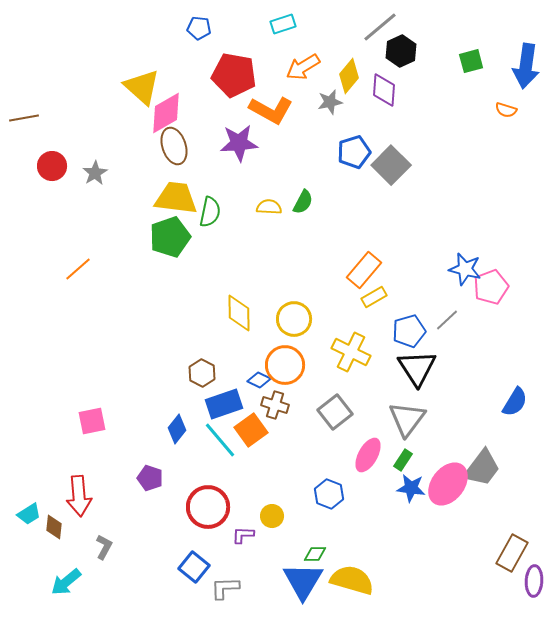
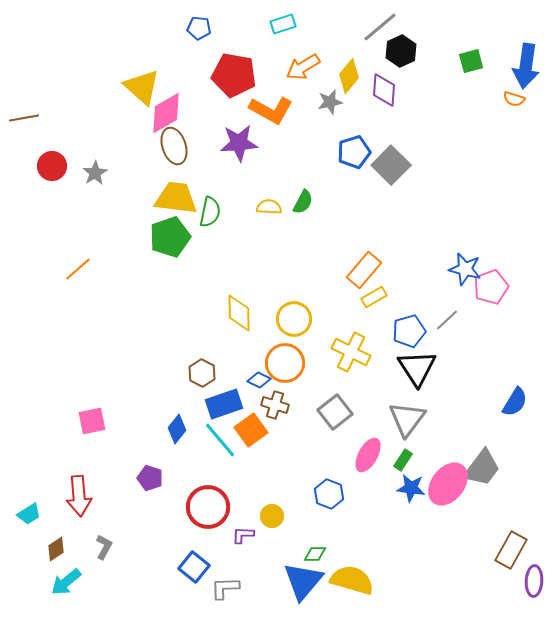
orange semicircle at (506, 110): moved 8 px right, 11 px up
orange circle at (285, 365): moved 2 px up
brown diamond at (54, 527): moved 2 px right, 22 px down; rotated 50 degrees clockwise
brown rectangle at (512, 553): moved 1 px left, 3 px up
blue triangle at (303, 581): rotated 9 degrees clockwise
